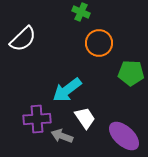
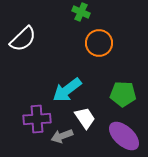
green pentagon: moved 8 px left, 21 px down
gray arrow: rotated 40 degrees counterclockwise
